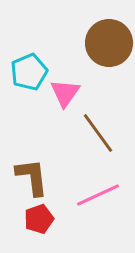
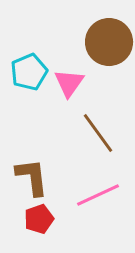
brown circle: moved 1 px up
pink triangle: moved 4 px right, 10 px up
